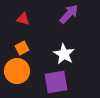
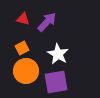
purple arrow: moved 22 px left, 8 px down
white star: moved 6 px left
orange circle: moved 9 px right
